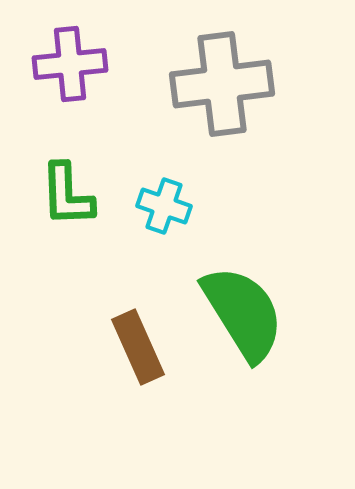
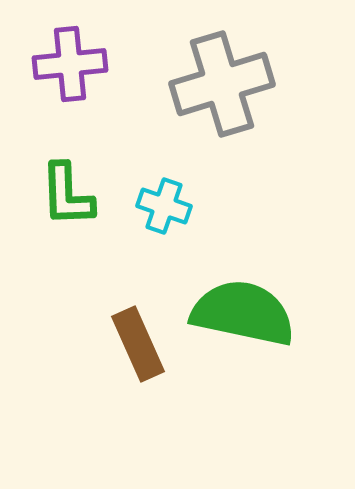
gray cross: rotated 10 degrees counterclockwise
green semicircle: rotated 46 degrees counterclockwise
brown rectangle: moved 3 px up
